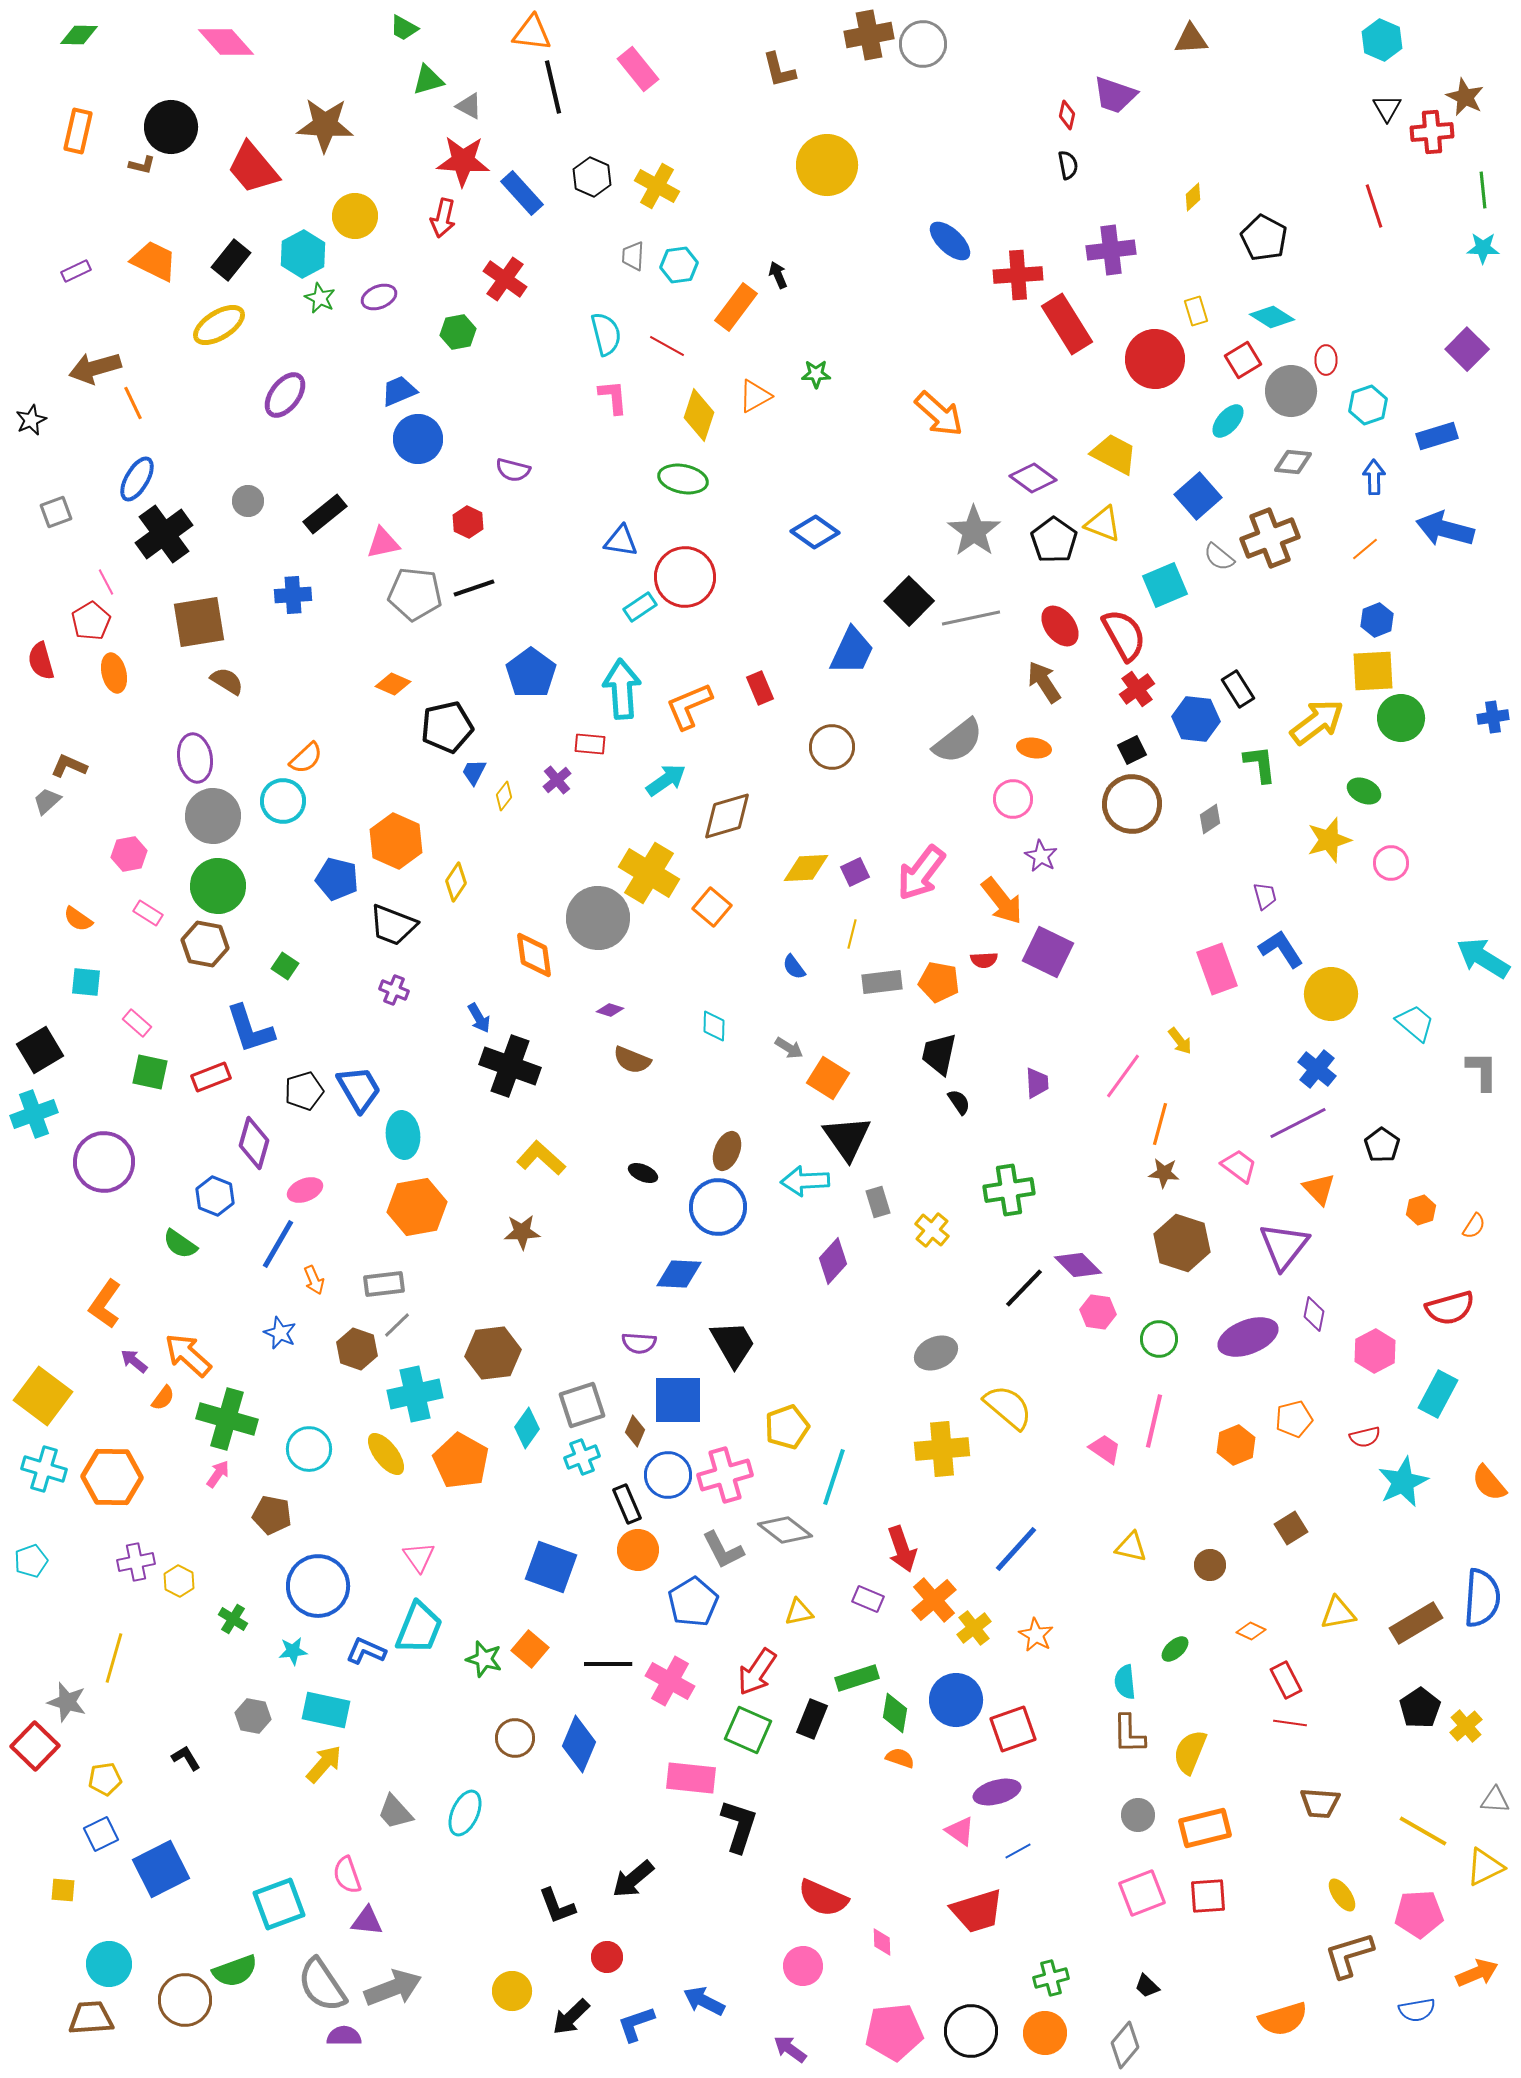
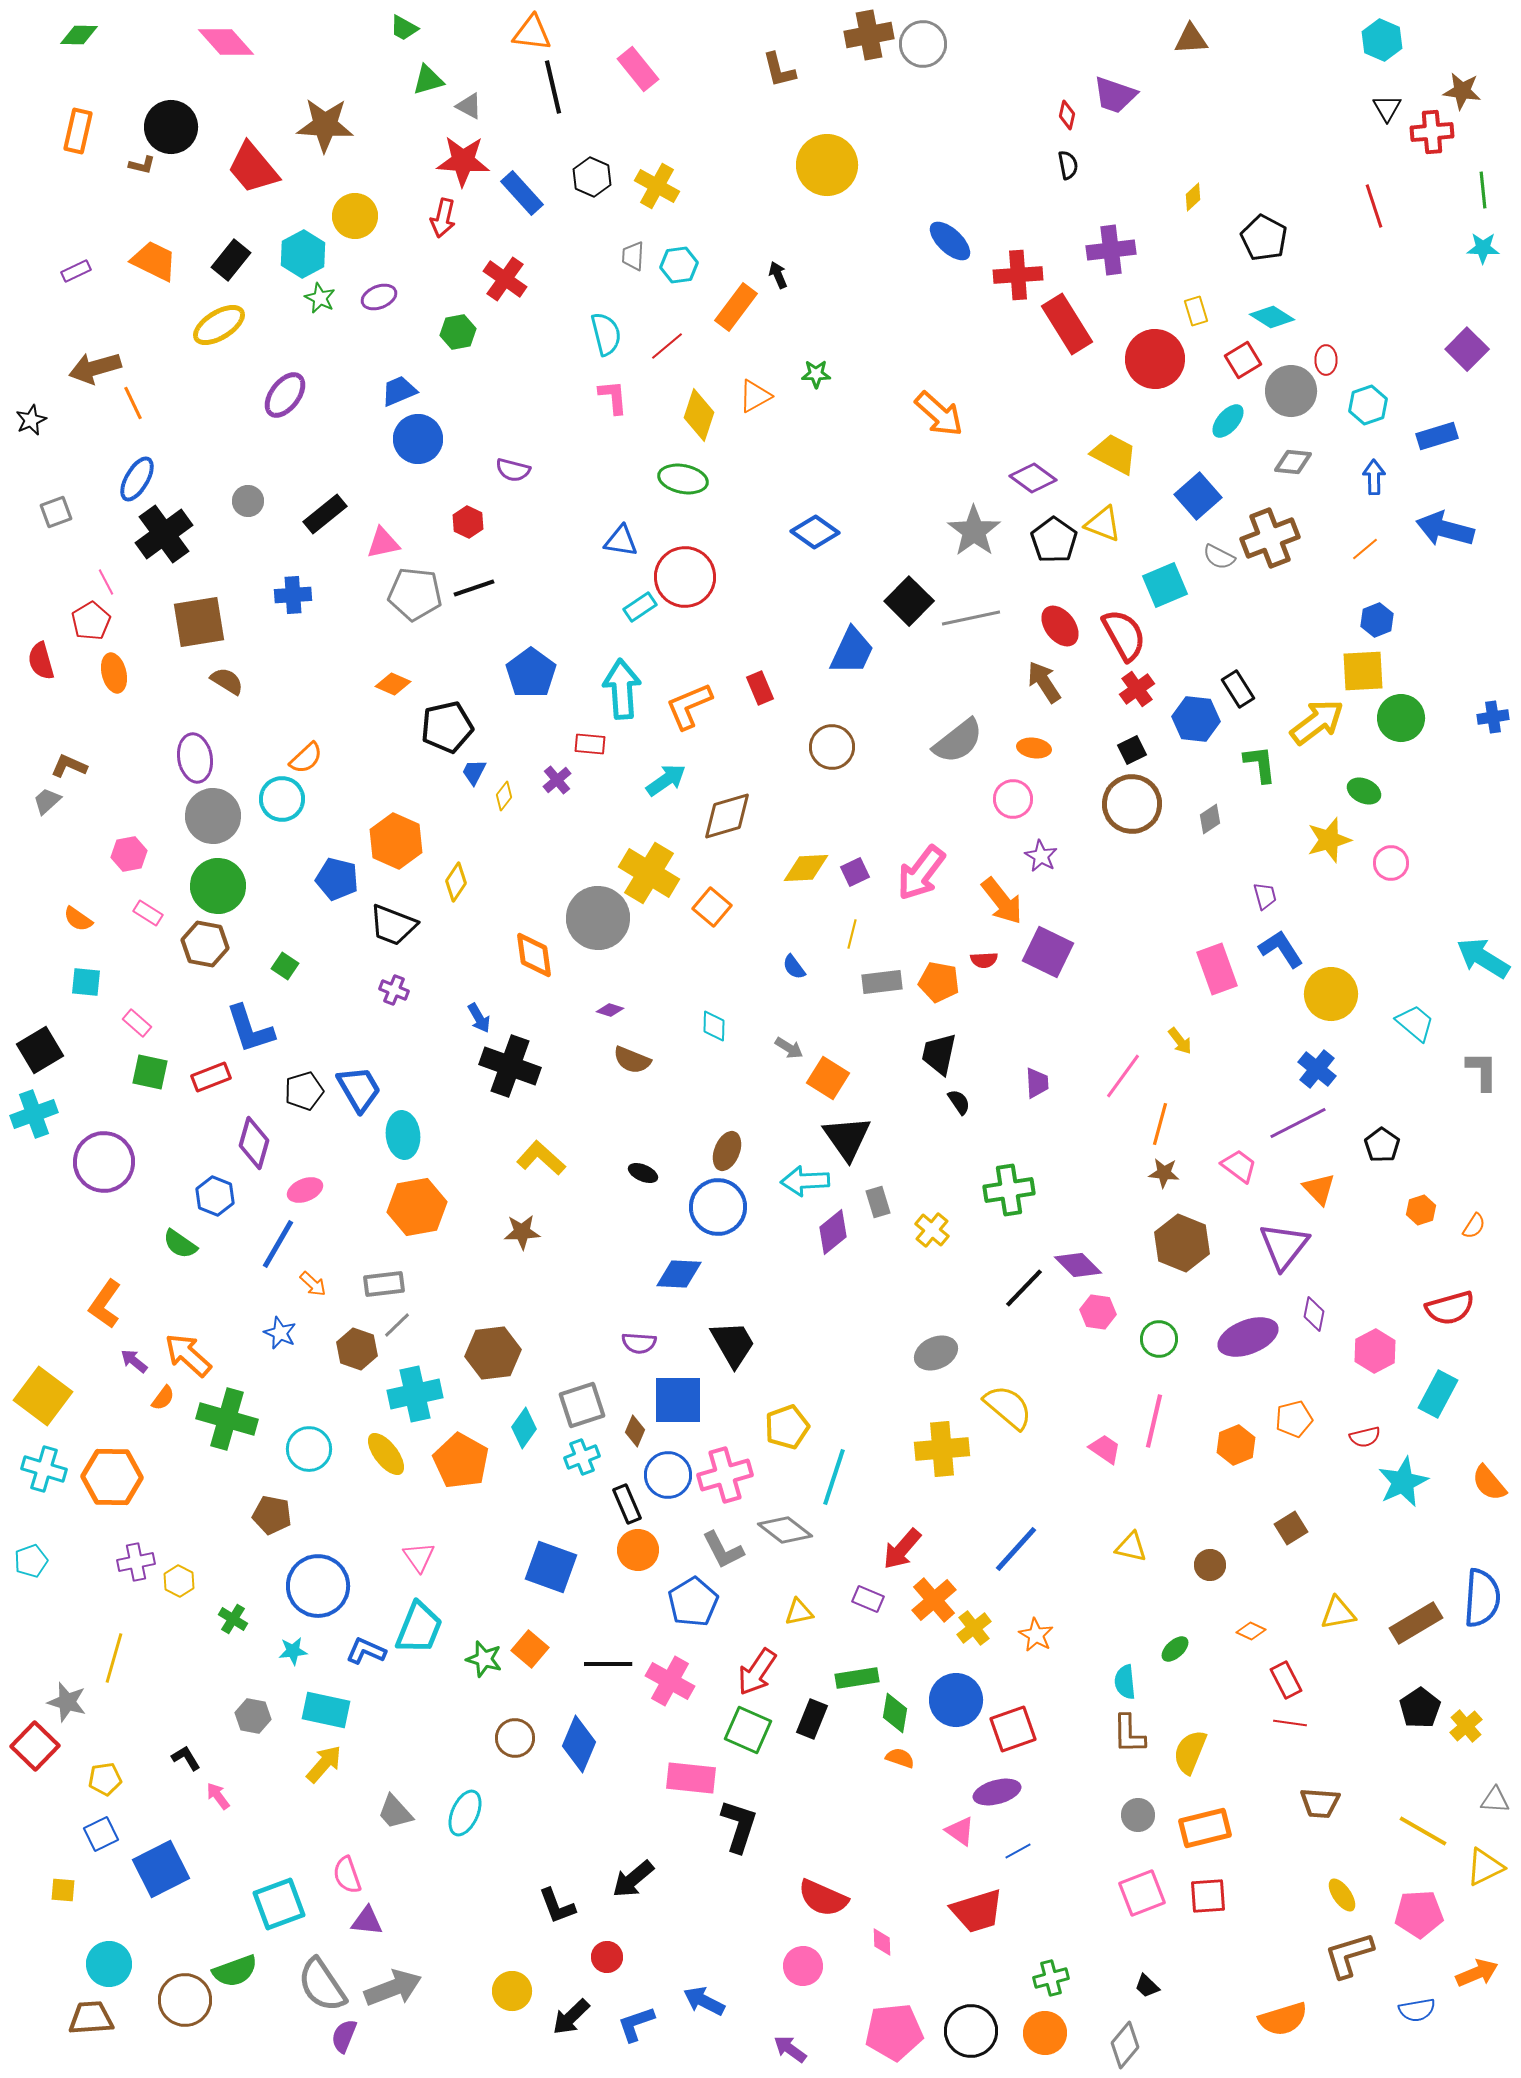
brown star at (1465, 97): moved 3 px left, 6 px up; rotated 18 degrees counterclockwise
red line at (667, 346): rotated 69 degrees counterclockwise
gray semicircle at (1219, 557): rotated 12 degrees counterclockwise
yellow square at (1373, 671): moved 10 px left
cyan circle at (283, 801): moved 1 px left, 2 px up
brown hexagon at (1182, 1243): rotated 4 degrees clockwise
purple diamond at (833, 1261): moved 29 px up; rotated 9 degrees clockwise
orange arrow at (314, 1280): moved 1 px left, 4 px down; rotated 24 degrees counterclockwise
cyan diamond at (527, 1428): moved 3 px left
pink arrow at (218, 1474): moved 322 px down; rotated 72 degrees counterclockwise
red arrow at (902, 1549): rotated 60 degrees clockwise
green rectangle at (857, 1678): rotated 9 degrees clockwise
purple semicircle at (344, 2036): rotated 68 degrees counterclockwise
